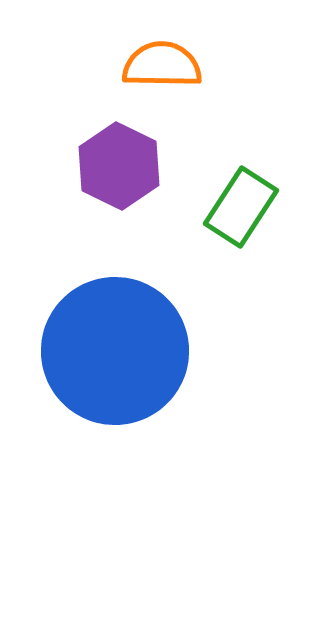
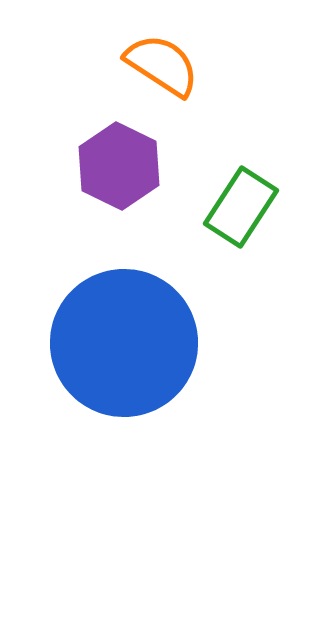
orange semicircle: rotated 32 degrees clockwise
blue circle: moved 9 px right, 8 px up
